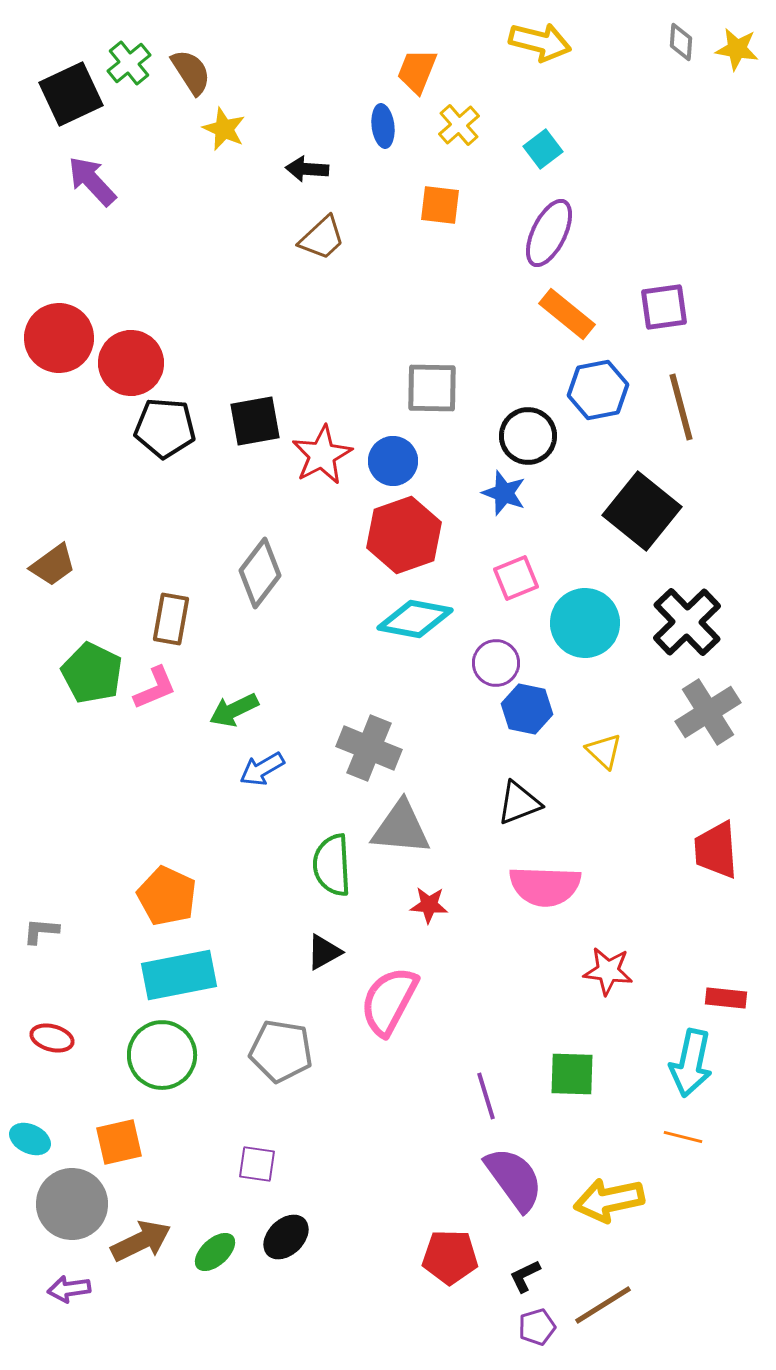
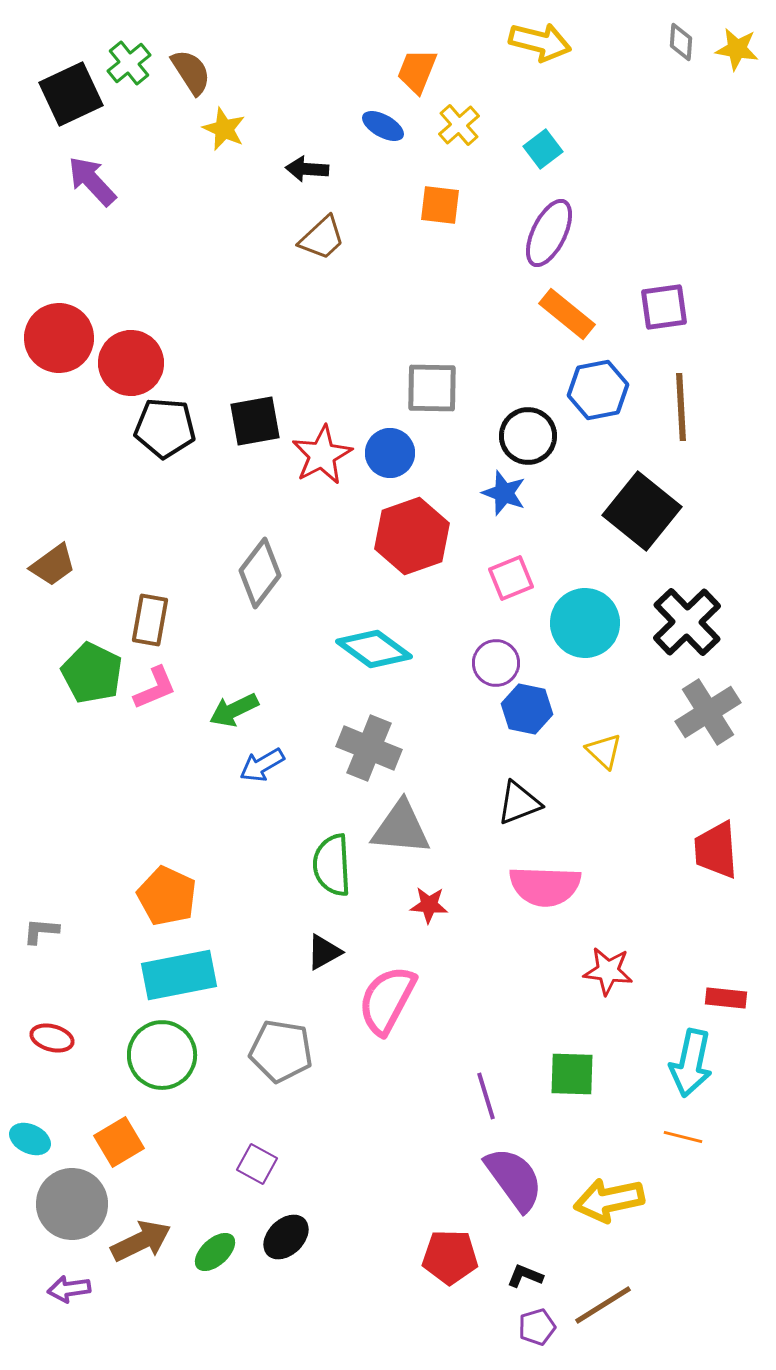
blue ellipse at (383, 126): rotated 54 degrees counterclockwise
brown line at (681, 407): rotated 12 degrees clockwise
blue circle at (393, 461): moved 3 px left, 8 px up
red hexagon at (404, 535): moved 8 px right, 1 px down
pink square at (516, 578): moved 5 px left
brown rectangle at (171, 619): moved 21 px left, 1 px down
cyan diamond at (415, 619): moved 41 px left, 30 px down; rotated 26 degrees clockwise
blue arrow at (262, 769): moved 4 px up
pink semicircle at (389, 1001): moved 2 px left, 1 px up
orange square at (119, 1142): rotated 18 degrees counterclockwise
purple square at (257, 1164): rotated 21 degrees clockwise
black L-shape at (525, 1276): rotated 48 degrees clockwise
